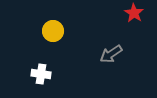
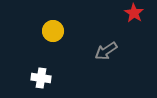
gray arrow: moved 5 px left, 3 px up
white cross: moved 4 px down
